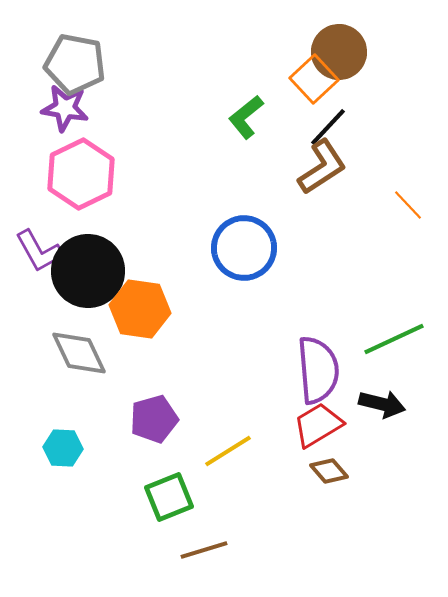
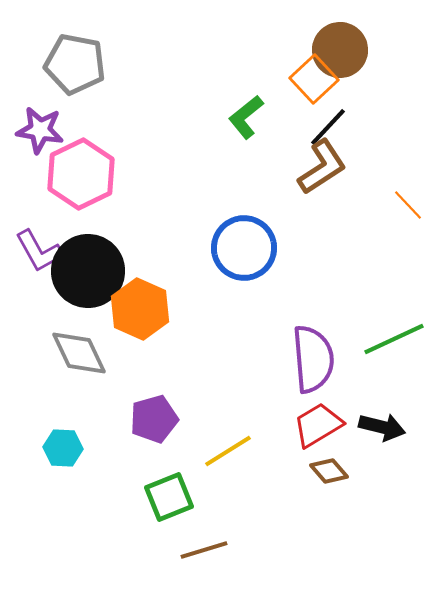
brown circle: moved 1 px right, 2 px up
purple star: moved 25 px left, 22 px down
orange hexagon: rotated 16 degrees clockwise
purple semicircle: moved 5 px left, 11 px up
black arrow: moved 23 px down
